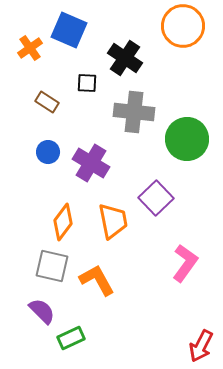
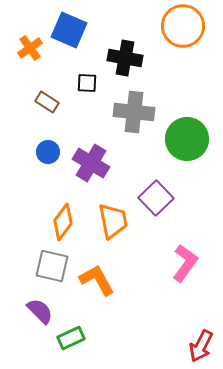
black cross: rotated 24 degrees counterclockwise
purple semicircle: moved 2 px left
